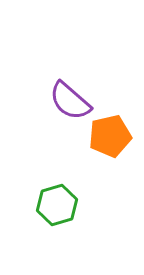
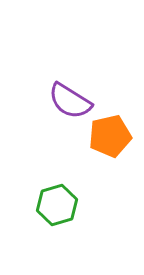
purple semicircle: rotated 9 degrees counterclockwise
